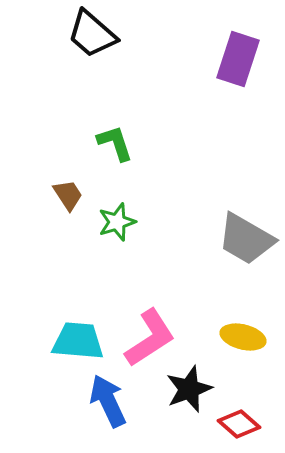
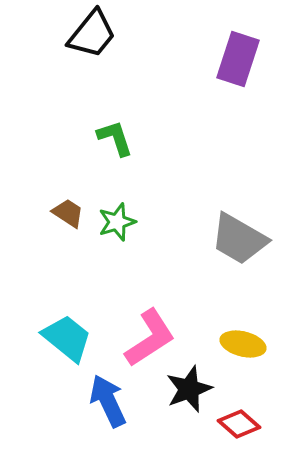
black trapezoid: rotated 92 degrees counterclockwise
green L-shape: moved 5 px up
brown trapezoid: moved 18 px down; rotated 24 degrees counterclockwise
gray trapezoid: moved 7 px left
yellow ellipse: moved 7 px down
cyan trapezoid: moved 11 px left, 3 px up; rotated 34 degrees clockwise
